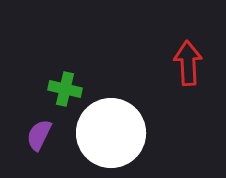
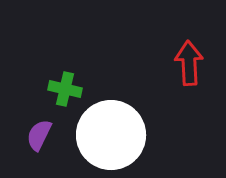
red arrow: moved 1 px right
white circle: moved 2 px down
